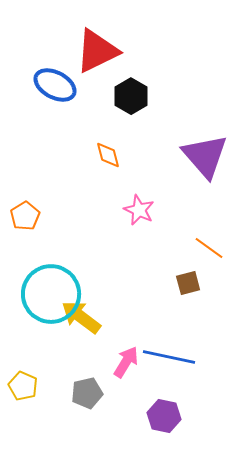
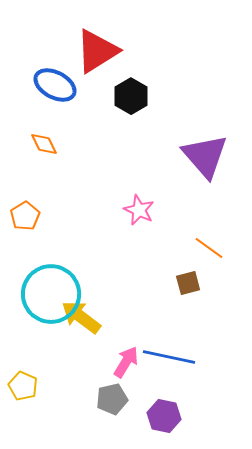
red triangle: rotated 6 degrees counterclockwise
orange diamond: moved 64 px left, 11 px up; rotated 12 degrees counterclockwise
gray pentagon: moved 25 px right, 6 px down
